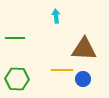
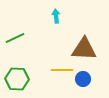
green line: rotated 24 degrees counterclockwise
